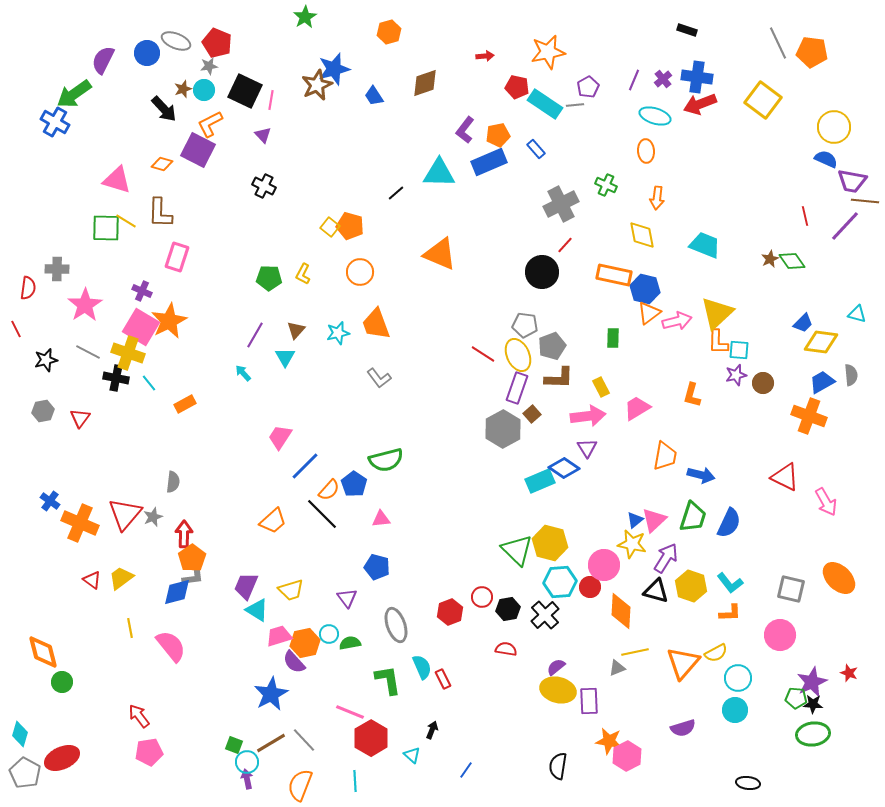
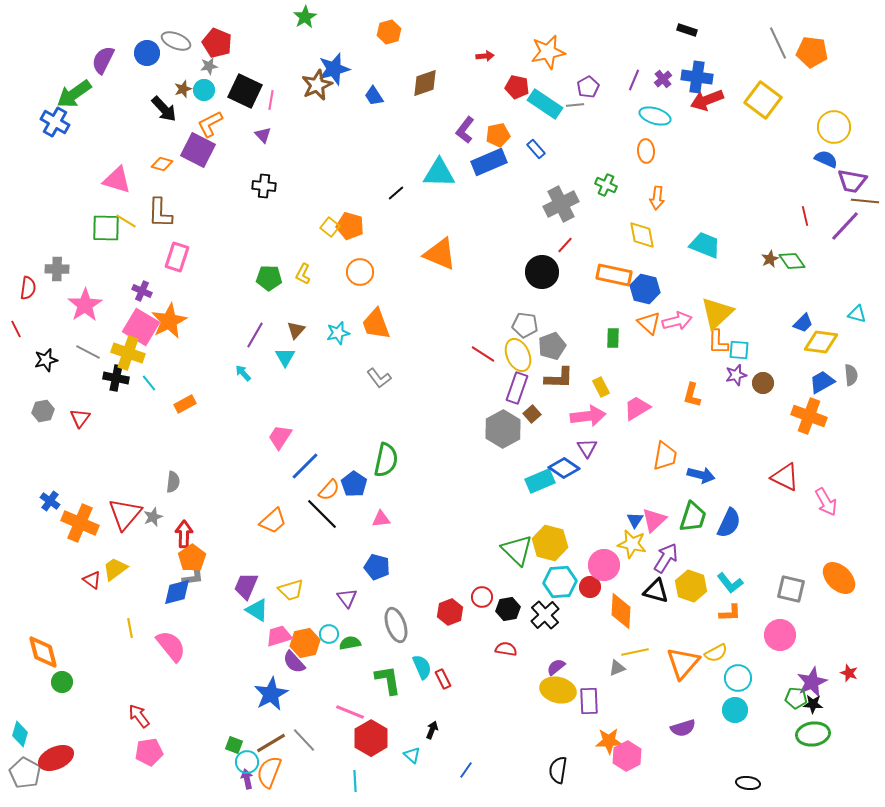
red arrow at (700, 104): moved 7 px right, 4 px up
black cross at (264, 186): rotated 20 degrees counterclockwise
orange triangle at (649, 313): moved 10 px down; rotated 40 degrees counterclockwise
green semicircle at (386, 460): rotated 64 degrees counterclockwise
blue triangle at (635, 520): rotated 18 degrees counterclockwise
yellow trapezoid at (121, 578): moved 6 px left, 9 px up
orange star at (609, 741): rotated 12 degrees counterclockwise
red ellipse at (62, 758): moved 6 px left
black semicircle at (558, 766): moved 4 px down
orange semicircle at (300, 785): moved 31 px left, 13 px up
